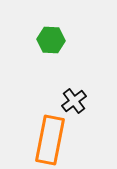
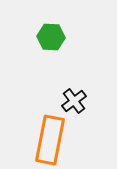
green hexagon: moved 3 px up
